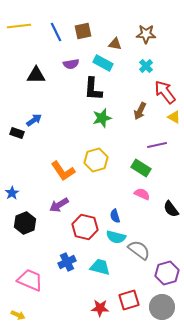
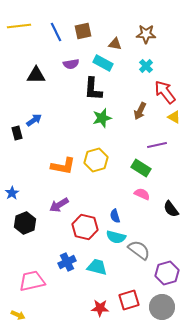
black rectangle: rotated 56 degrees clockwise
orange L-shape: moved 5 px up; rotated 45 degrees counterclockwise
cyan trapezoid: moved 3 px left
pink trapezoid: moved 2 px right, 1 px down; rotated 36 degrees counterclockwise
